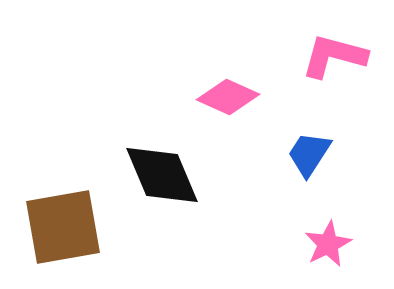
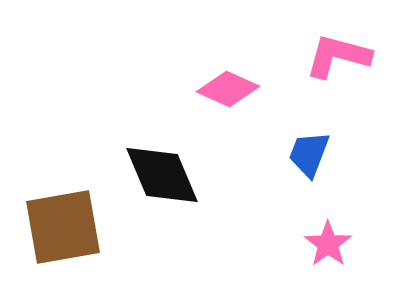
pink L-shape: moved 4 px right
pink diamond: moved 8 px up
blue trapezoid: rotated 12 degrees counterclockwise
pink star: rotated 9 degrees counterclockwise
